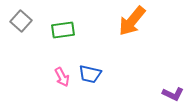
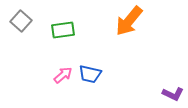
orange arrow: moved 3 px left
pink arrow: moved 1 px right, 2 px up; rotated 102 degrees counterclockwise
